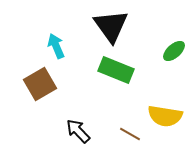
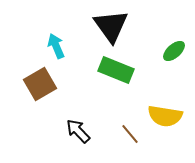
brown line: rotated 20 degrees clockwise
